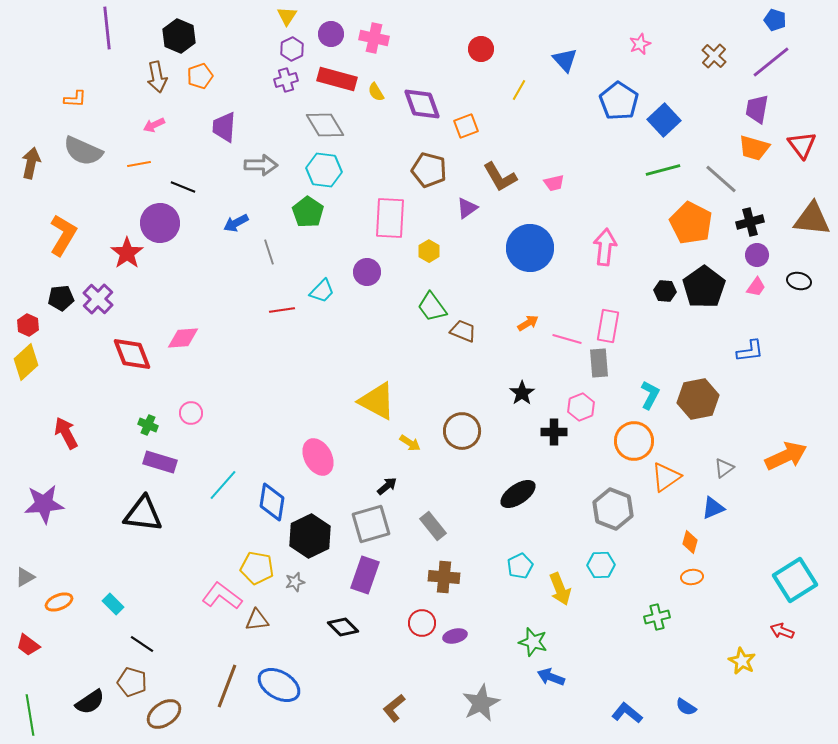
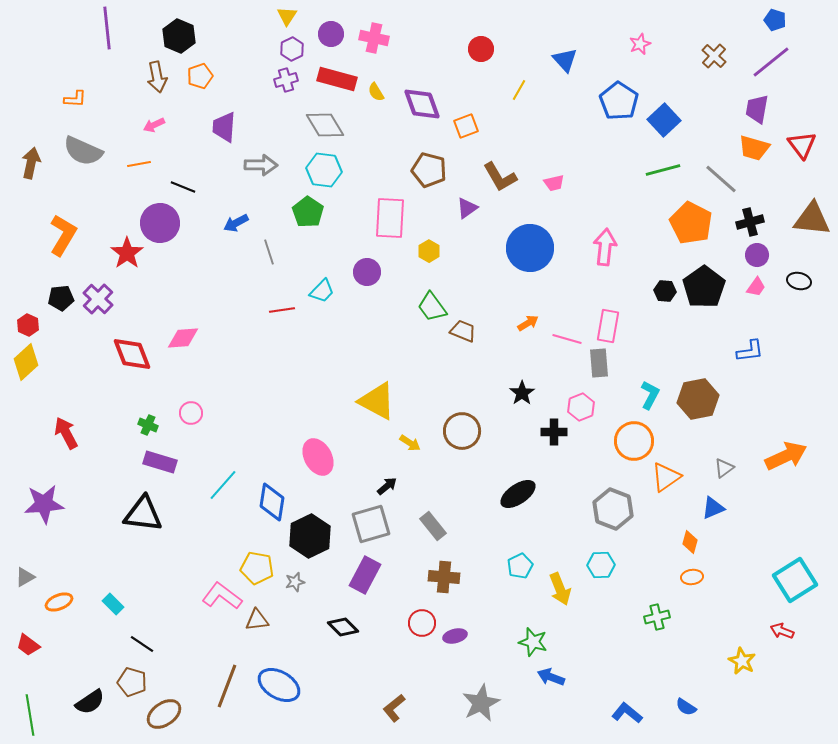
purple rectangle at (365, 575): rotated 9 degrees clockwise
